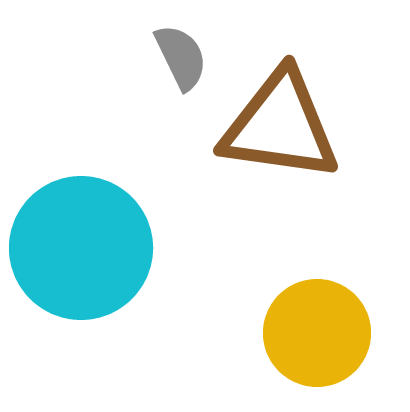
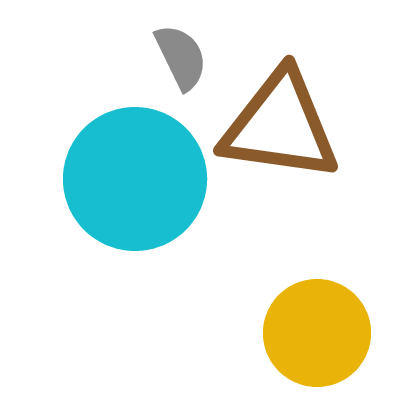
cyan circle: moved 54 px right, 69 px up
